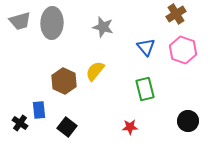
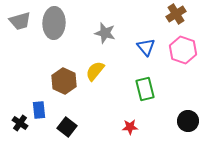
gray ellipse: moved 2 px right
gray star: moved 2 px right, 6 px down
